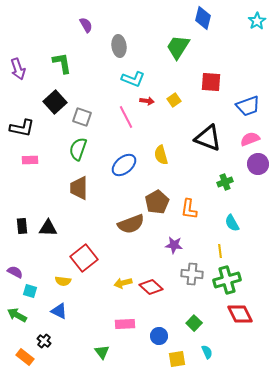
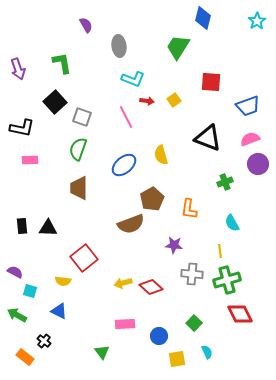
brown pentagon at (157, 202): moved 5 px left, 3 px up
